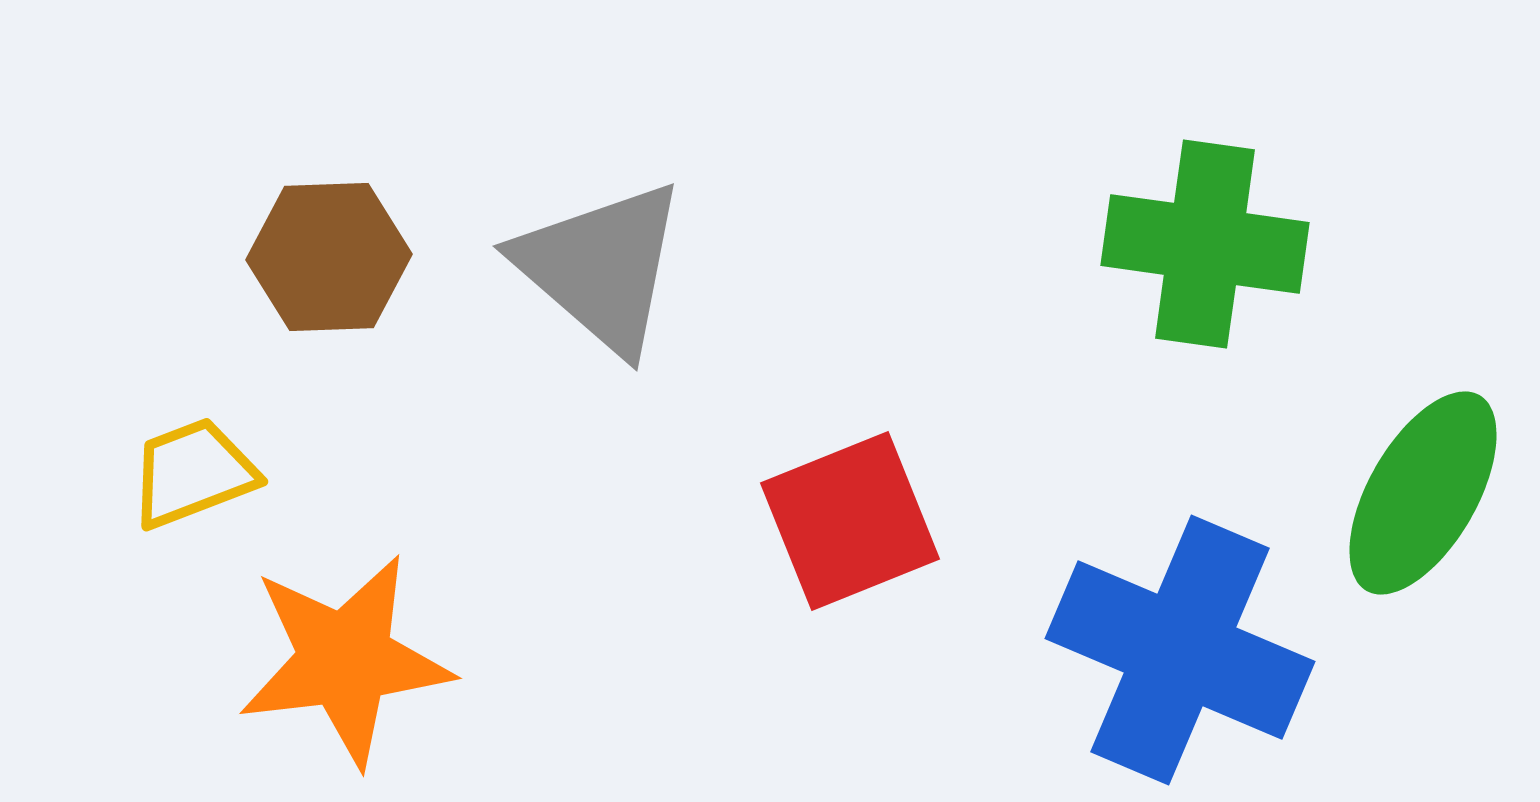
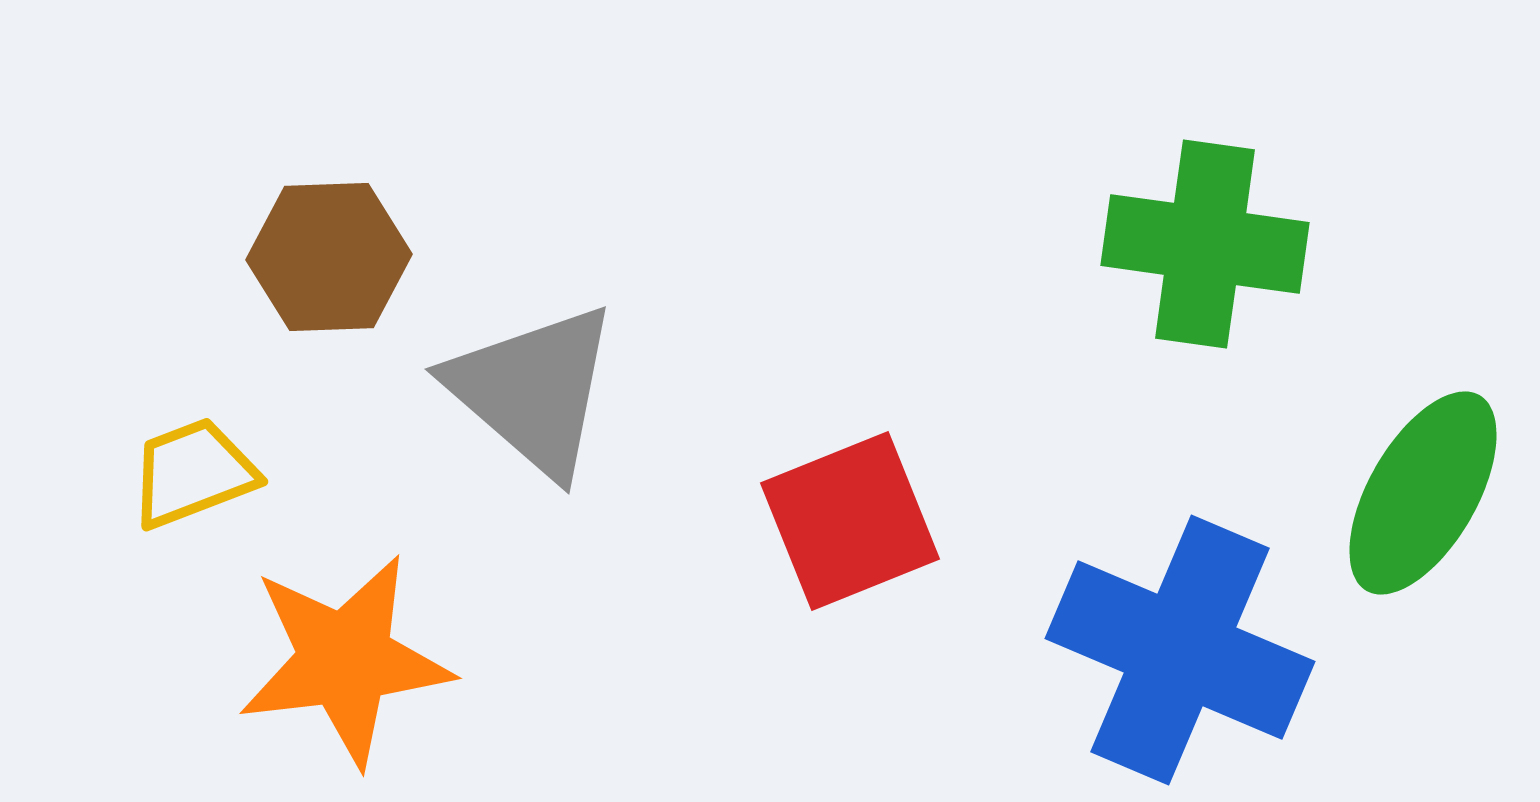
gray triangle: moved 68 px left, 123 px down
